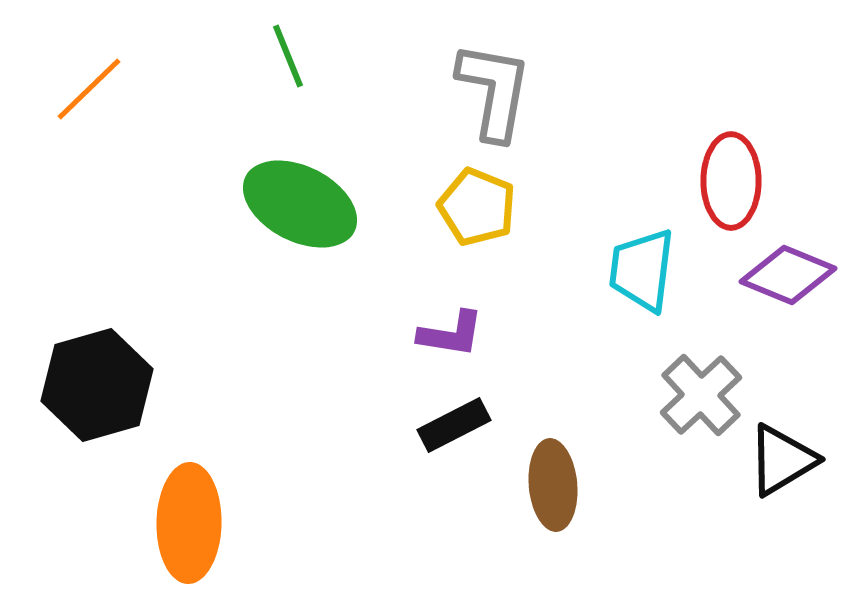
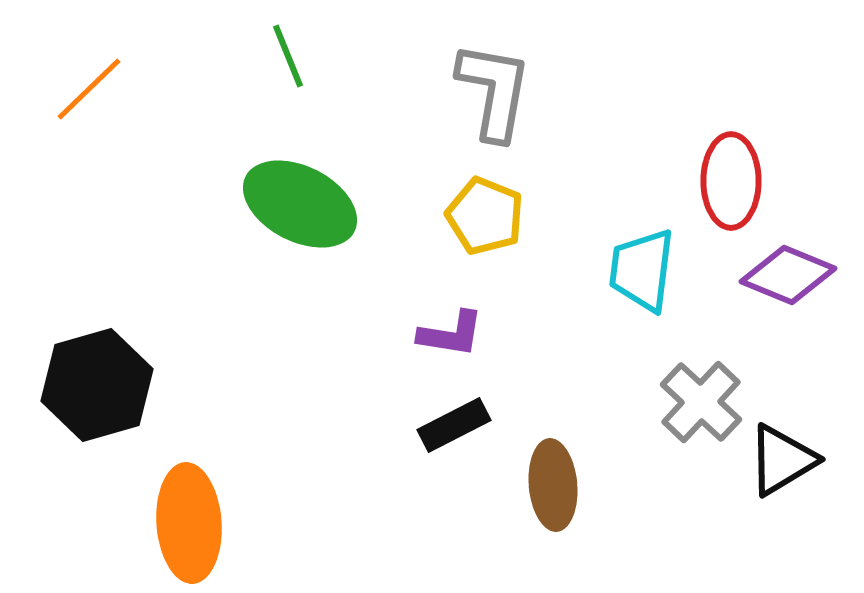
yellow pentagon: moved 8 px right, 9 px down
gray cross: moved 7 px down; rotated 4 degrees counterclockwise
orange ellipse: rotated 5 degrees counterclockwise
